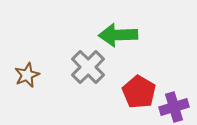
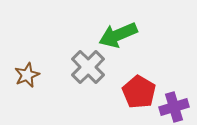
green arrow: rotated 21 degrees counterclockwise
